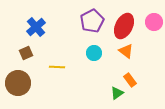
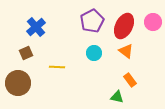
pink circle: moved 1 px left
green triangle: moved 4 px down; rotated 48 degrees clockwise
